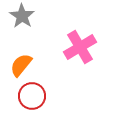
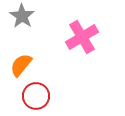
pink cross: moved 2 px right, 10 px up
red circle: moved 4 px right
